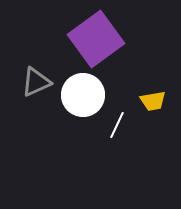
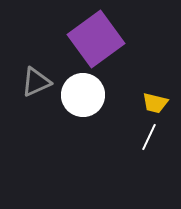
yellow trapezoid: moved 2 px right, 2 px down; rotated 24 degrees clockwise
white line: moved 32 px right, 12 px down
